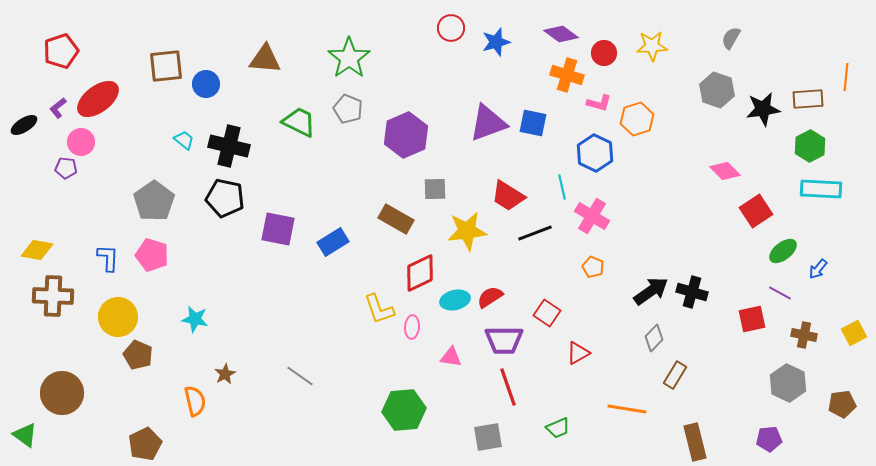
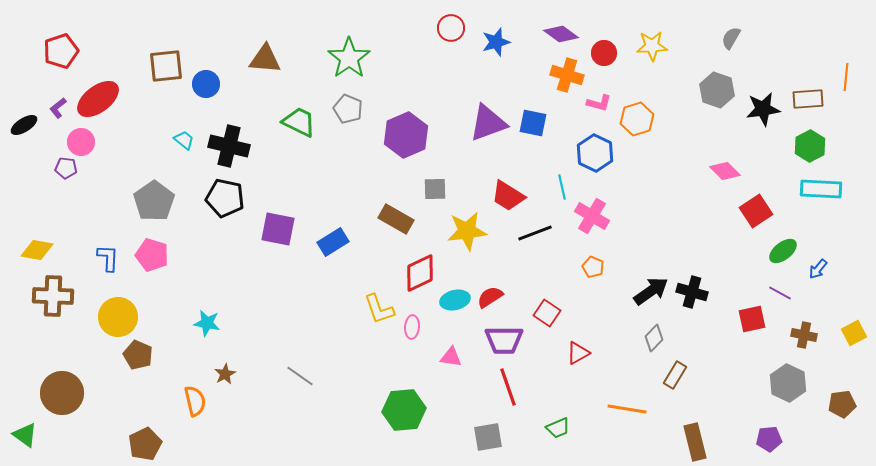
cyan star at (195, 319): moved 12 px right, 4 px down
